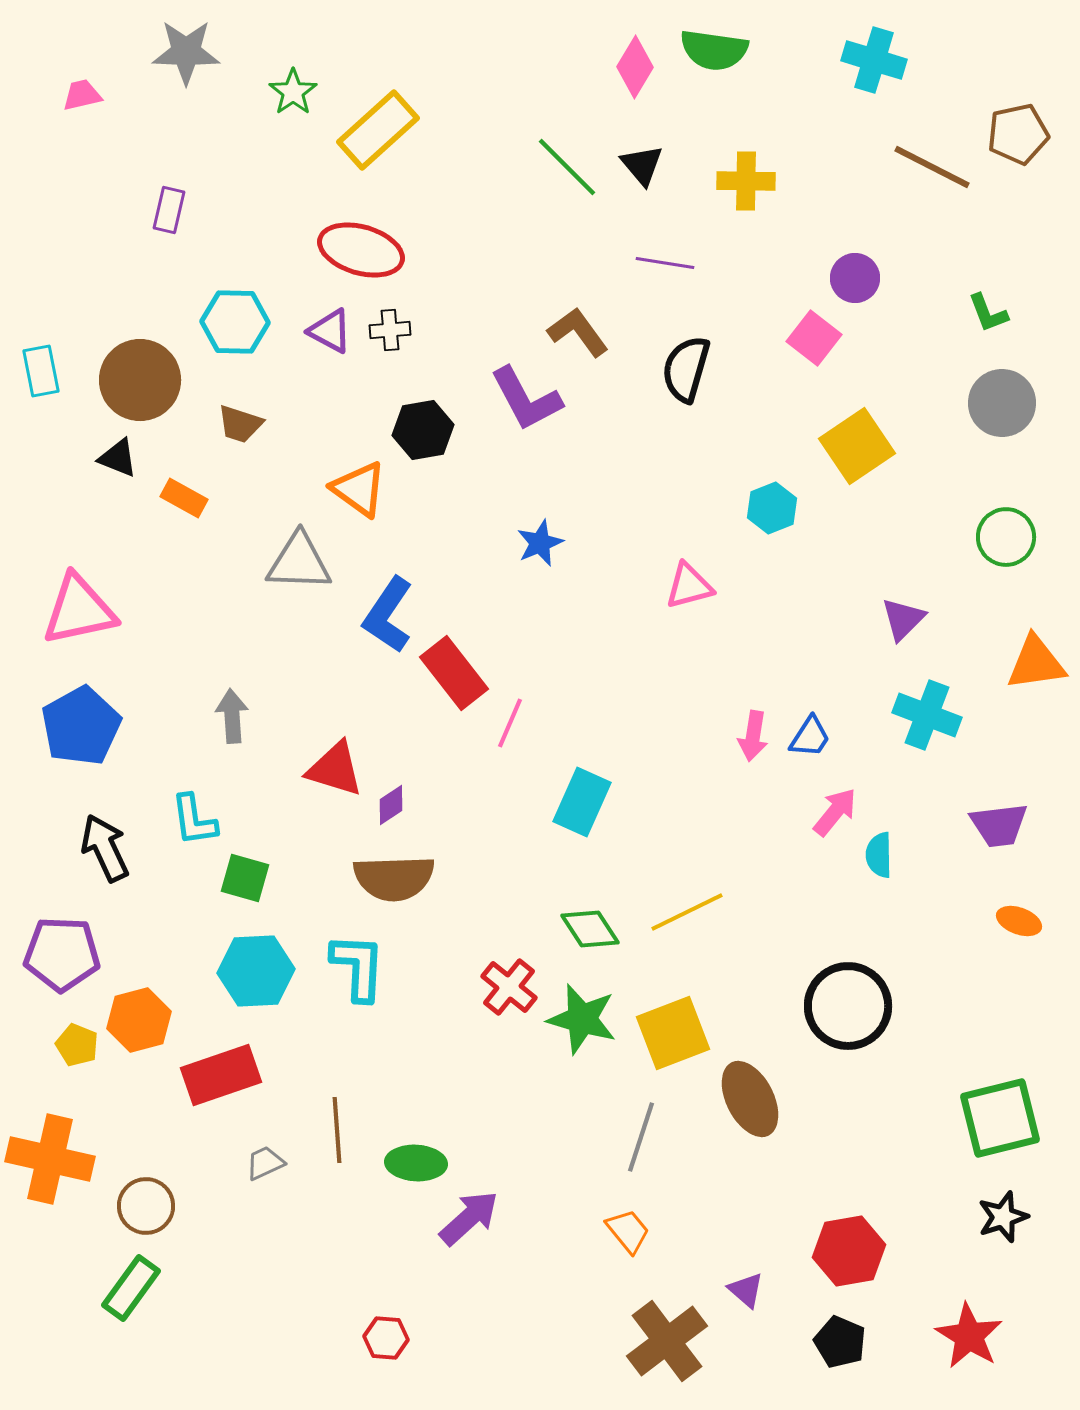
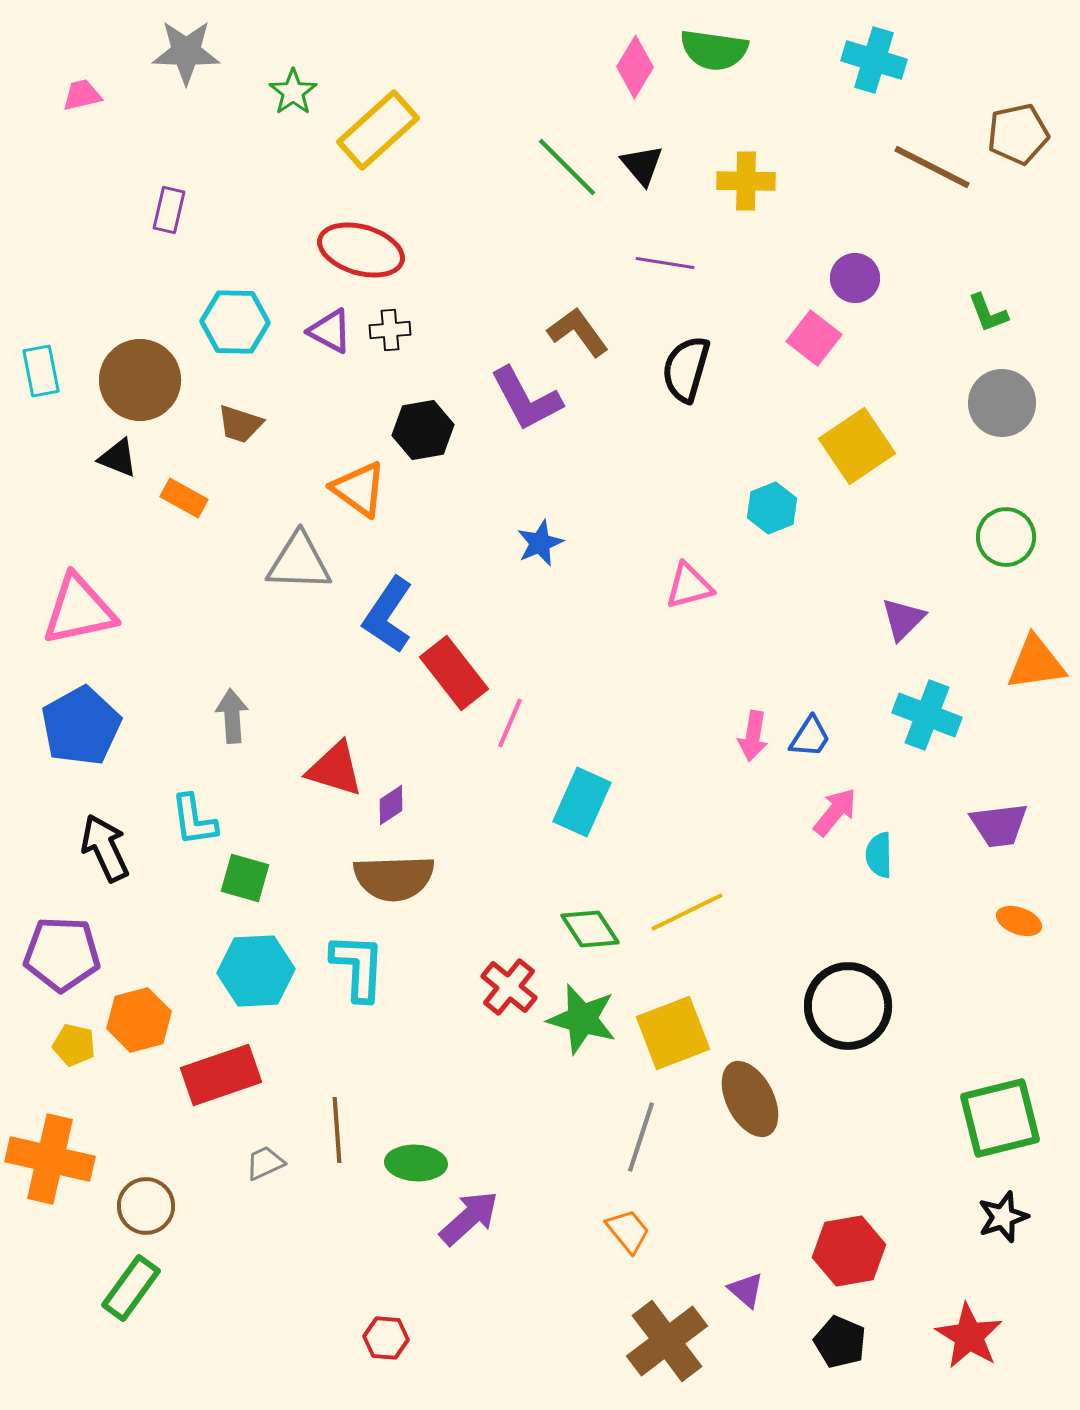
yellow pentagon at (77, 1045): moved 3 px left; rotated 9 degrees counterclockwise
